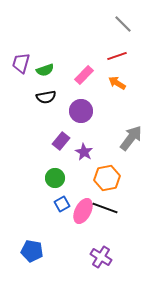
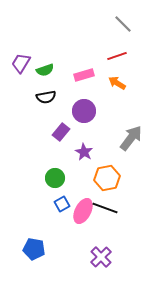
purple trapezoid: rotated 15 degrees clockwise
pink rectangle: rotated 30 degrees clockwise
purple circle: moved 3 px right
purple rectangle: moved 9 px up
blue pentagon: moved 2 px right, 2 px up
purple cross: rotated 15 degrees clockwise
